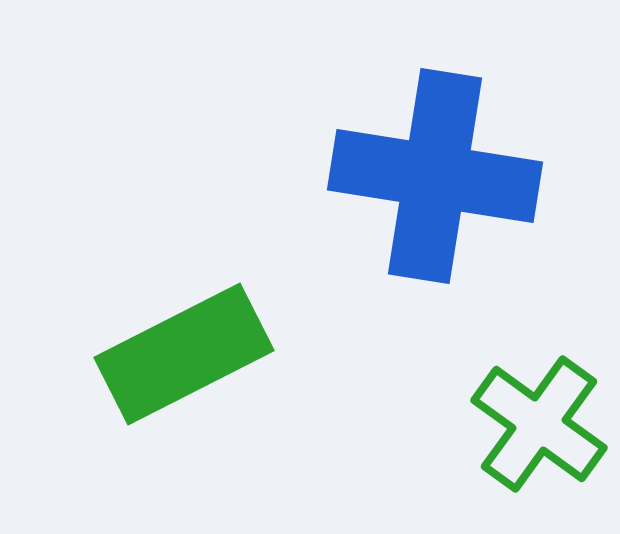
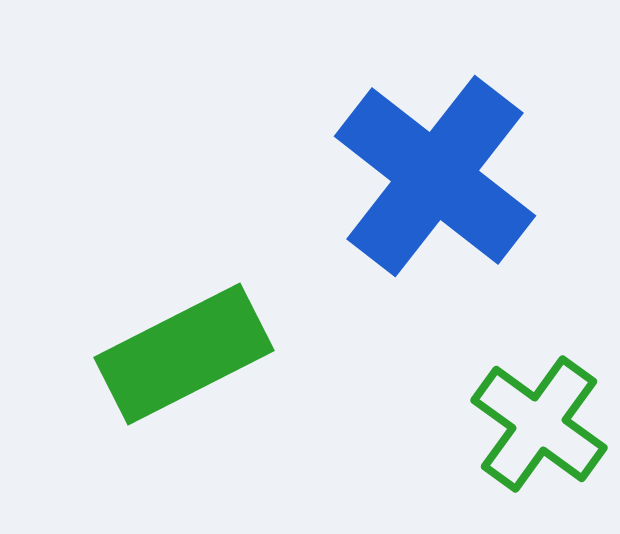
blue cross: rotated 29 degrees clockwise
